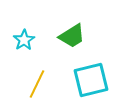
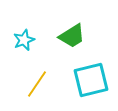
cyan star: rotated 10 degrees clockwise
yellow line: rotated 8 degrees clockwise
